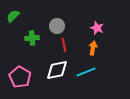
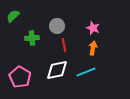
pink star: moved 4 px left
